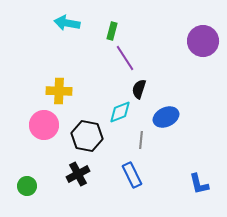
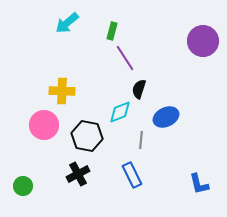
cyan arrow: rotated 50 degrees counterclockwise
yellow cross: moved 3 px right
green circle: moved 4 px left
